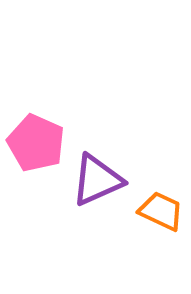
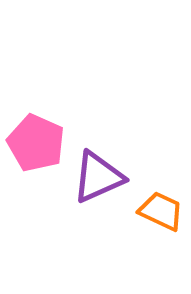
purple triangle: moved 1 px right, 3 px up
